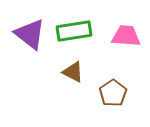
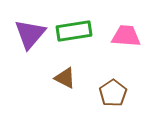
purple triangle: rotated 32 degrees clockwise
brown triangle: moved 8 px left, 6 px down
